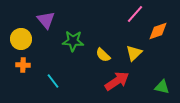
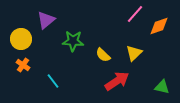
purple triangle: rotated 30 degrees clockwise
orange diamond: moved 1 px right, 5 px up
orange cross: rotated 32 degrees clockwise
